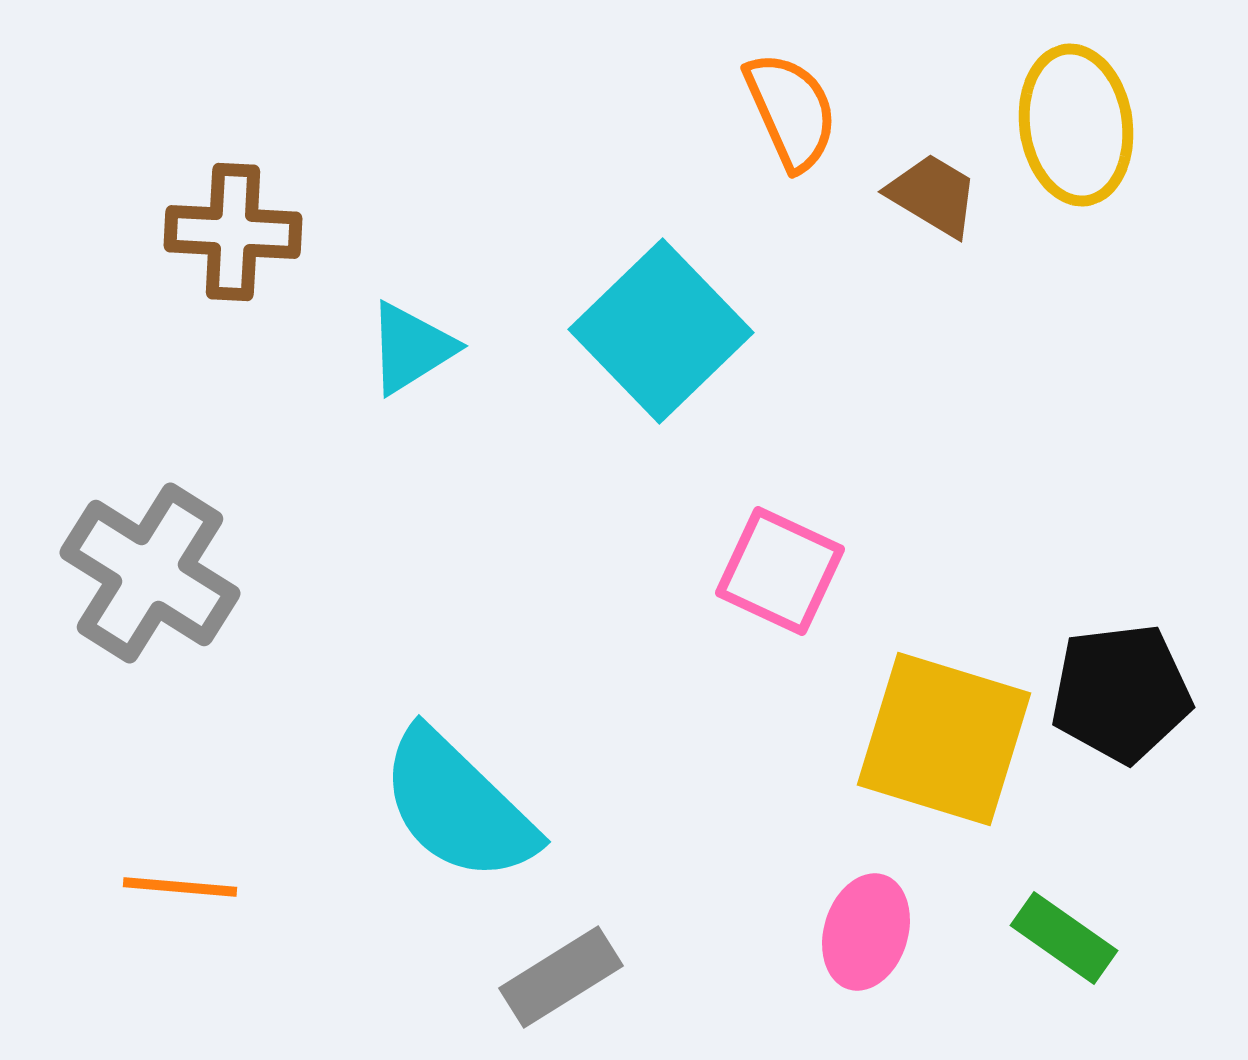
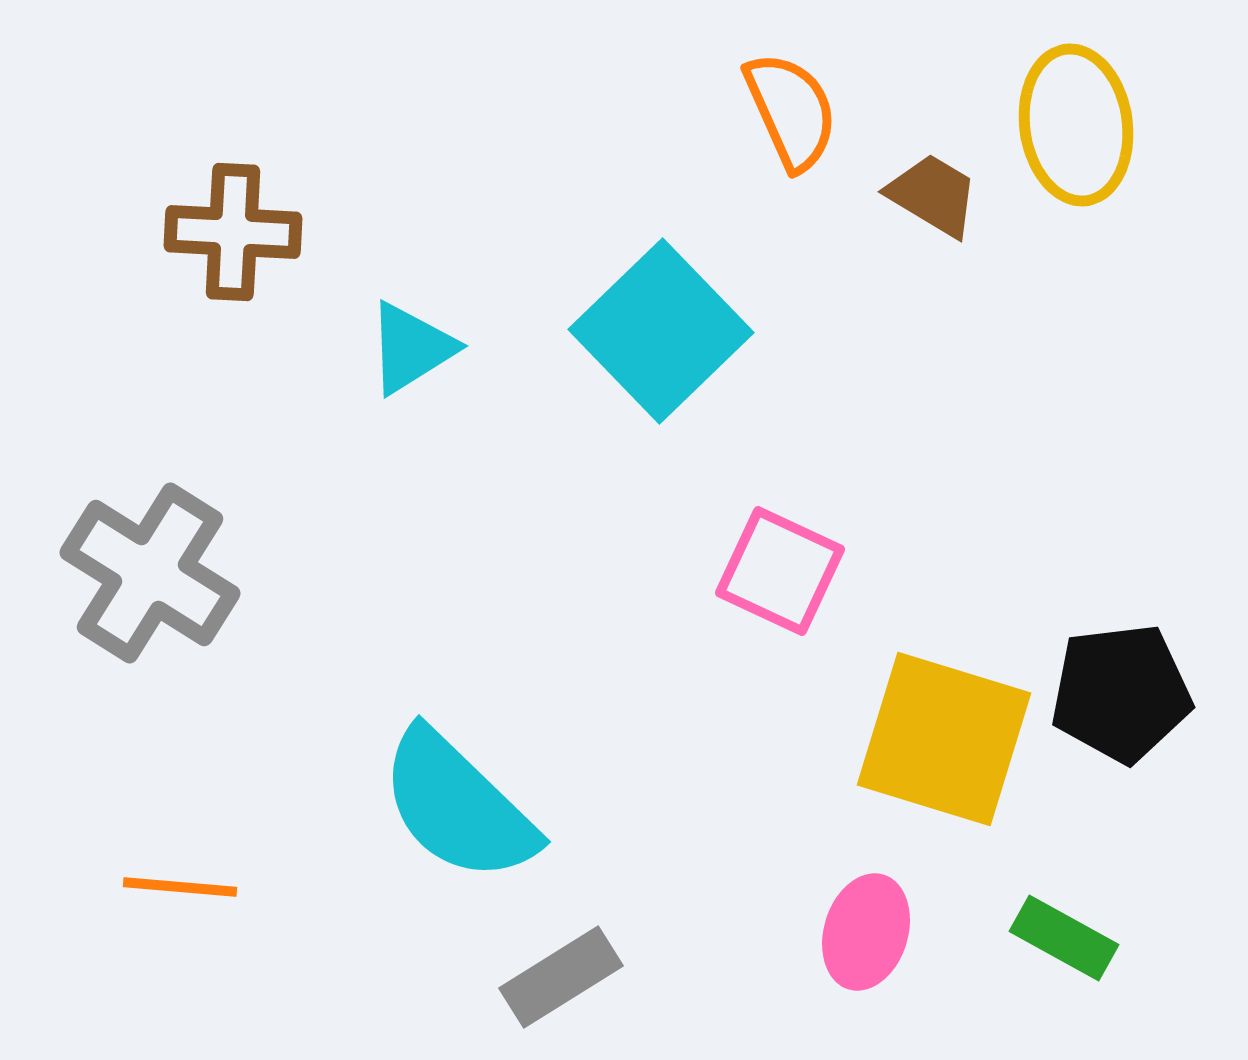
green rectangle: rotated 6 degrees counterclockwise
